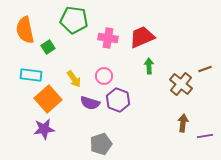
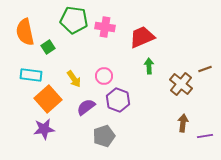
orange semicircle: moved 2 px down
pink cross: moved 3 px left, 11 px up
purple semicircle: moved 4 px left, 4 px down; rotated 126 degrees clockwise
gray pentagon: moved 3 px right, 8 px up
